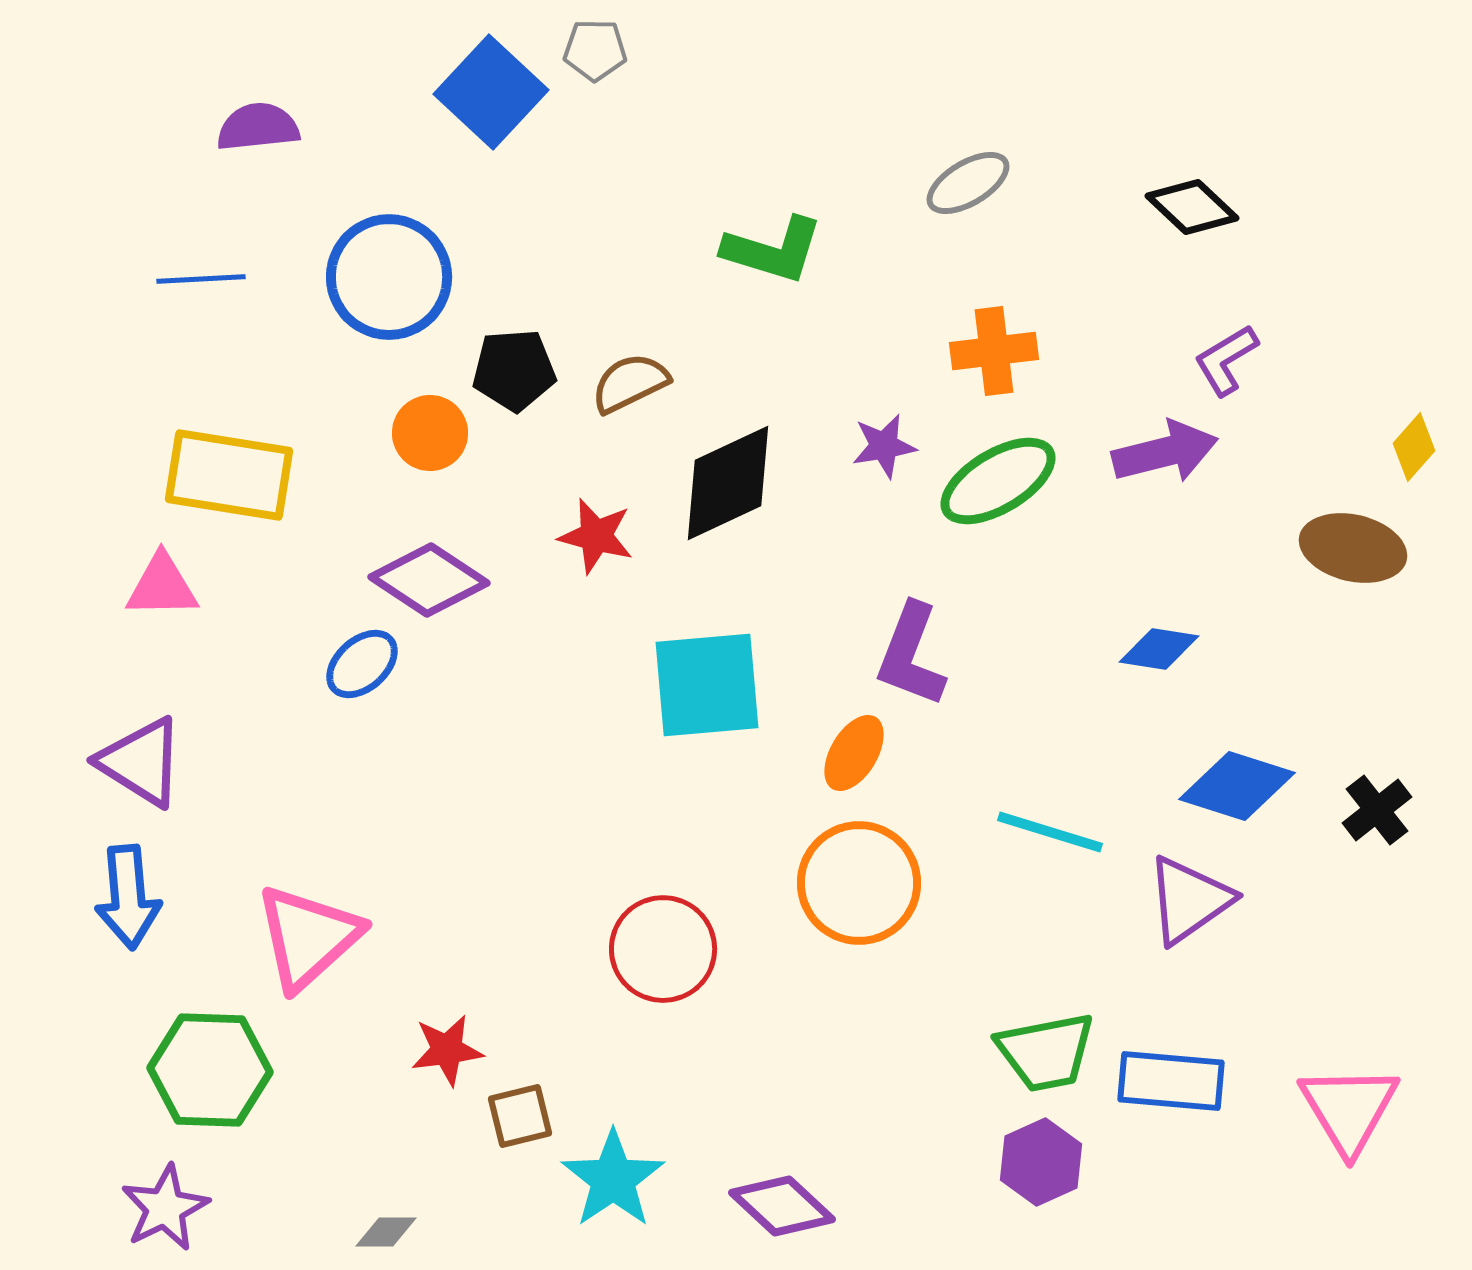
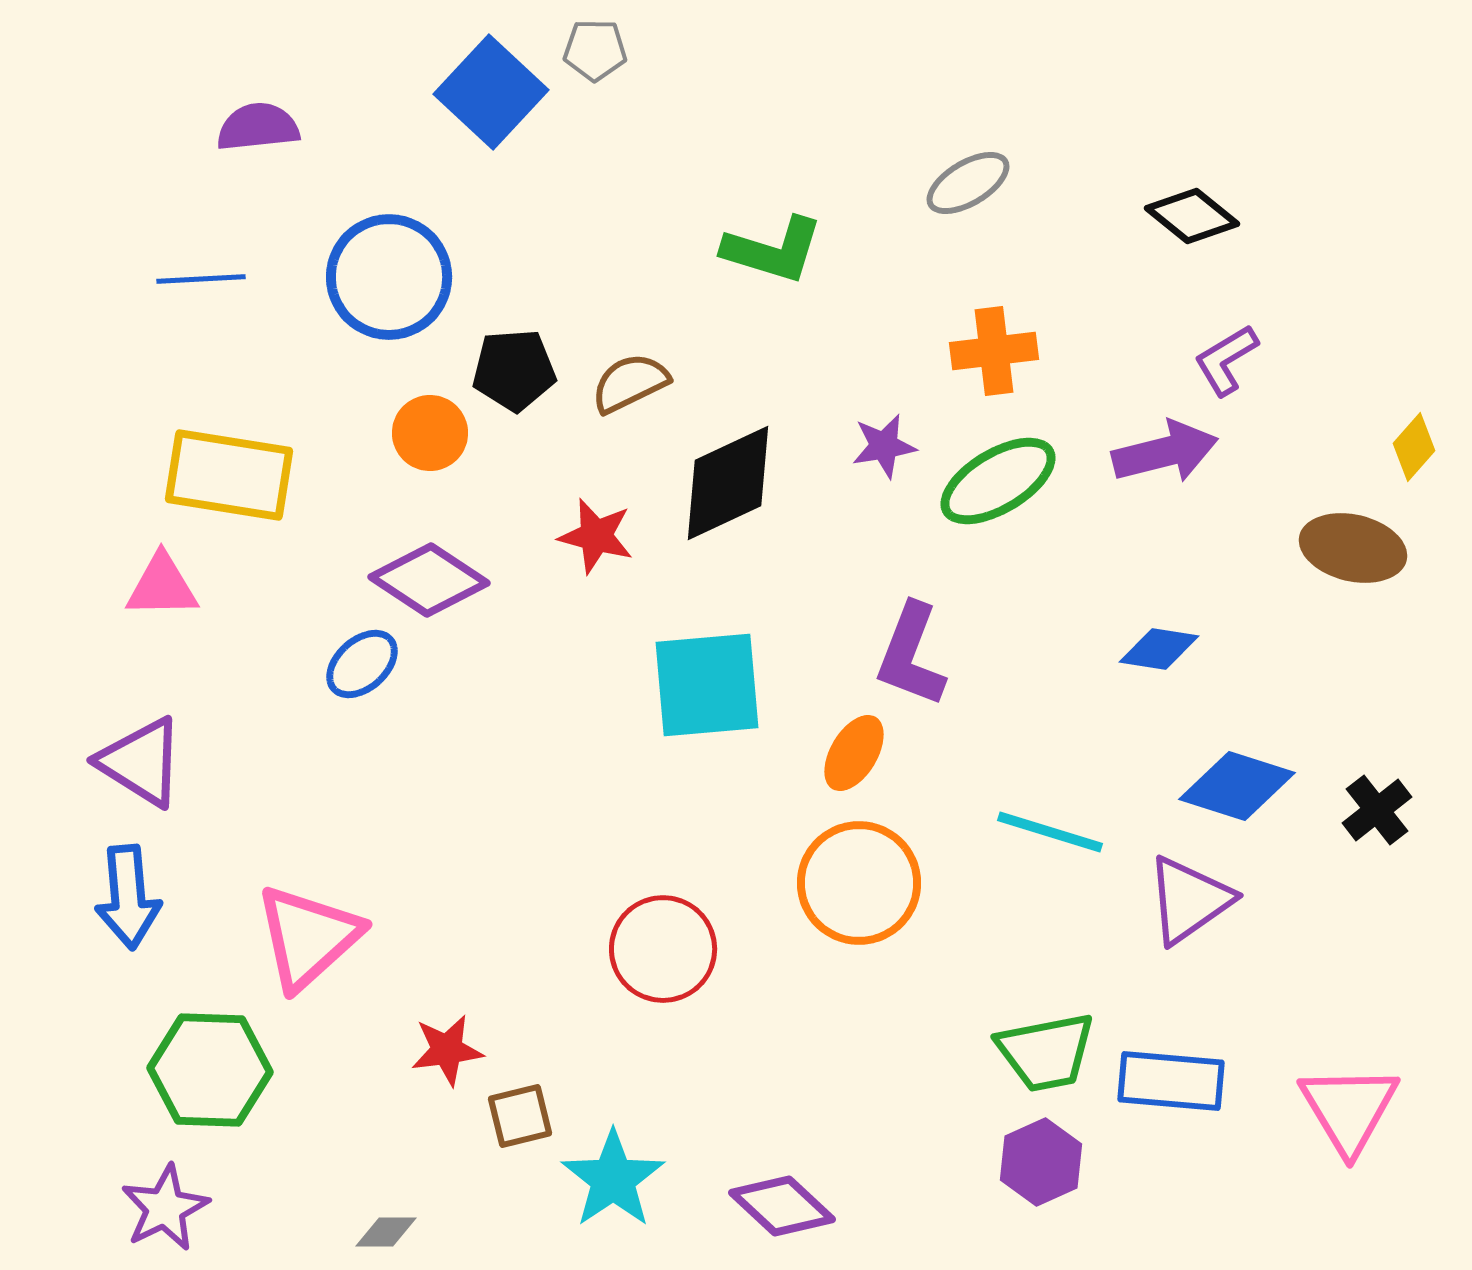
black diamond at (1192, 207): moved 9 px down; rotated 4 degrees counterclockwise
